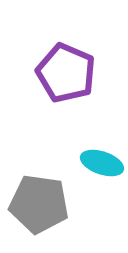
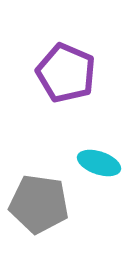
cyan ellipse: moved 3 px left
